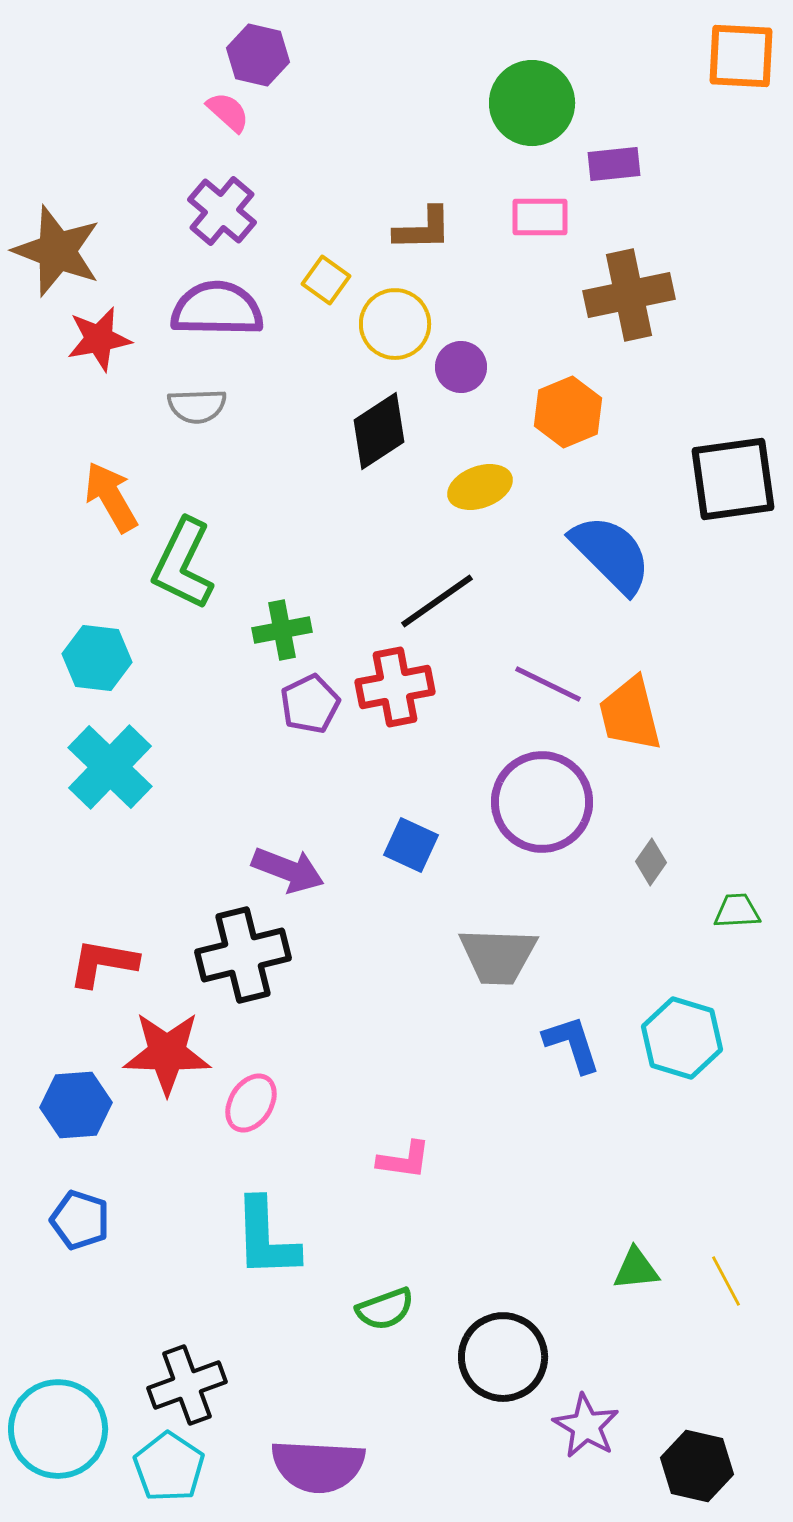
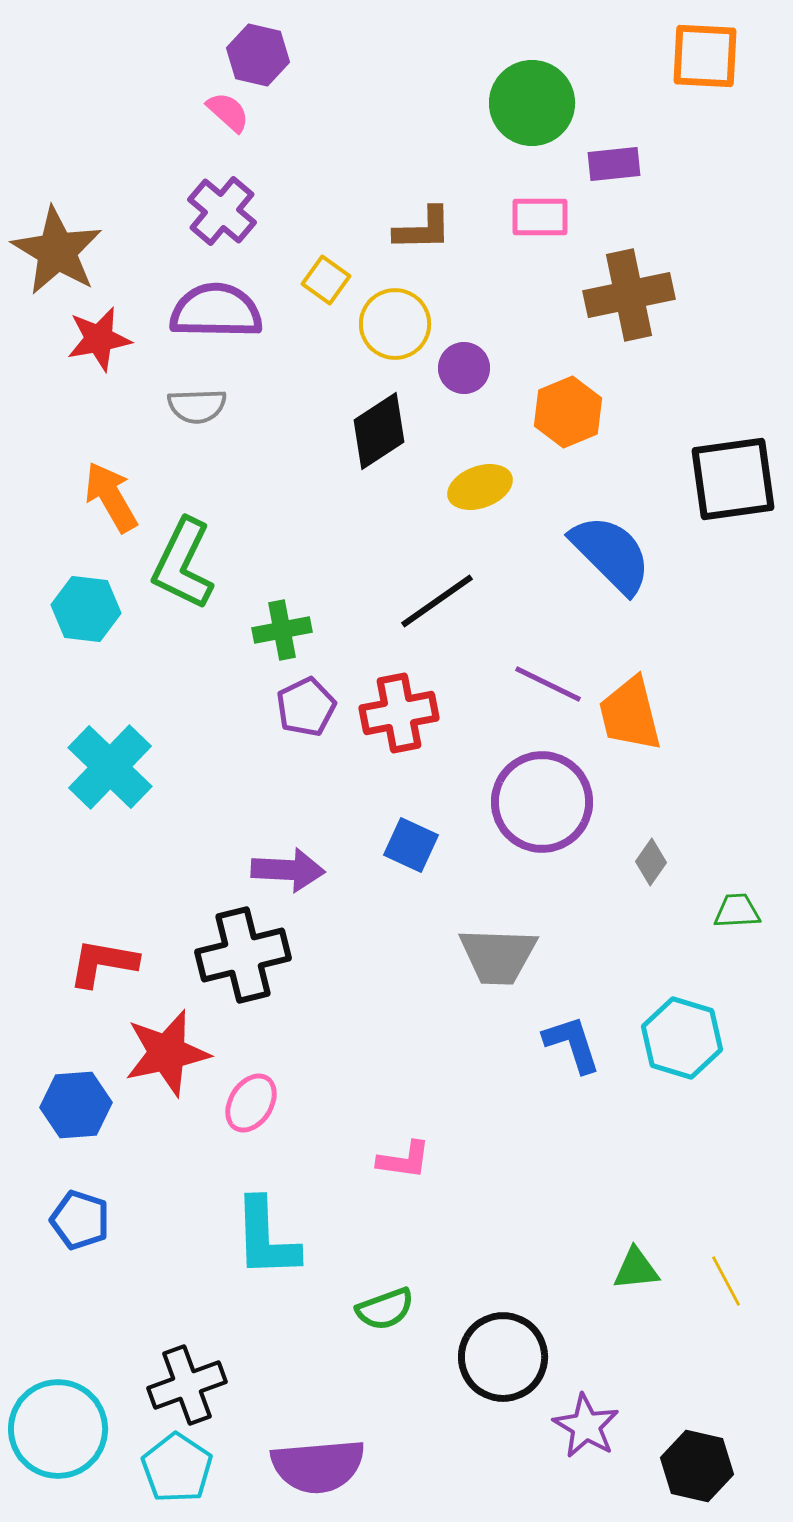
orange square at (741, 56): moved 36 px left
brown star at (57, 251): rotated 10 degrees clockwise
purple semicircle at (217, 309): moved 1 px left, 2 px down
purple circle at (461, 367): moved 3 px right, 1 px down
cyan hexagon at (97, 658): moved 11 px left, 49 px up
red cross at (395, 687): moved 4 px right, 26 px down
purple pentagon at (310, 704): moved 4 px left, 3 px down
purple arrow at (288, 870): rotated 18 degrees counterclockwise
red star at (167, 1053): rotated 14 degrees counterclockwise
purple semicircle at (318, 1466): rotated 8 degrees counterclockwise
cyan pentagon at (169, 1467): moved 8 px right, 1 px down
